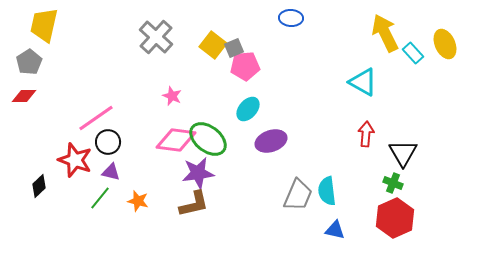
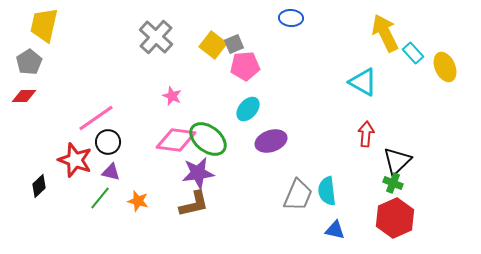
yellow ellipse: moved 23 px down
gray square: moved 4 px up
black triangle: moved 6 px left, 8 px down; rotated 16 degrees clockwise
